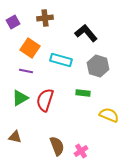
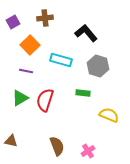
orange square: moved 3 px up; rotated 12 degrees clockwise
brown triangle: moved 4 px left, 4 px down
pink cross: moved 7 px right
